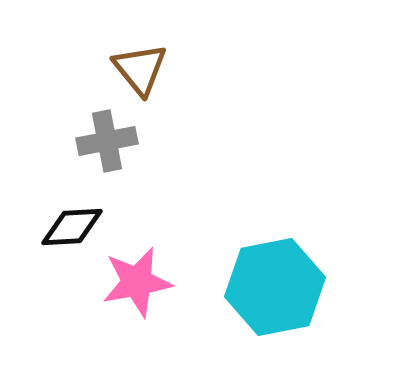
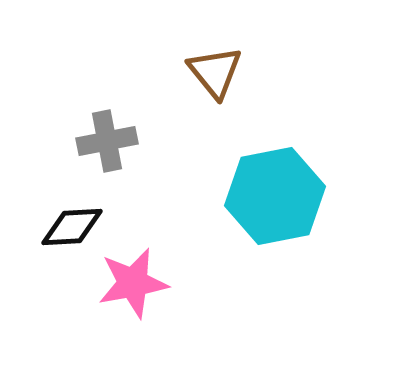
brown triangle: moved 75 px right, 3 px down
pink star: moved 4 px left, 1 px down
cyan hexagon: moved 91 px up
